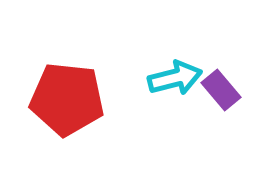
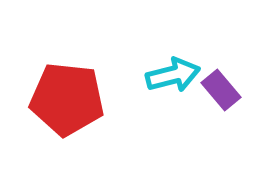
cyan arrow: moved 2 px left, 3 px up
